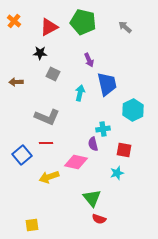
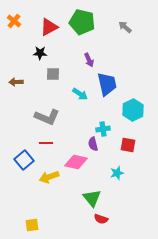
green pentagon: moved 1 px left
gray square: rotated 24 degrees counterclockwise
cyan arrow: moved 1 px down; rotated 112 degrees clockwise
red square: moved 4 px right, 5 px up
blue square: moved 2 px right, 5 px down
red semicircle: moved 2 px right
